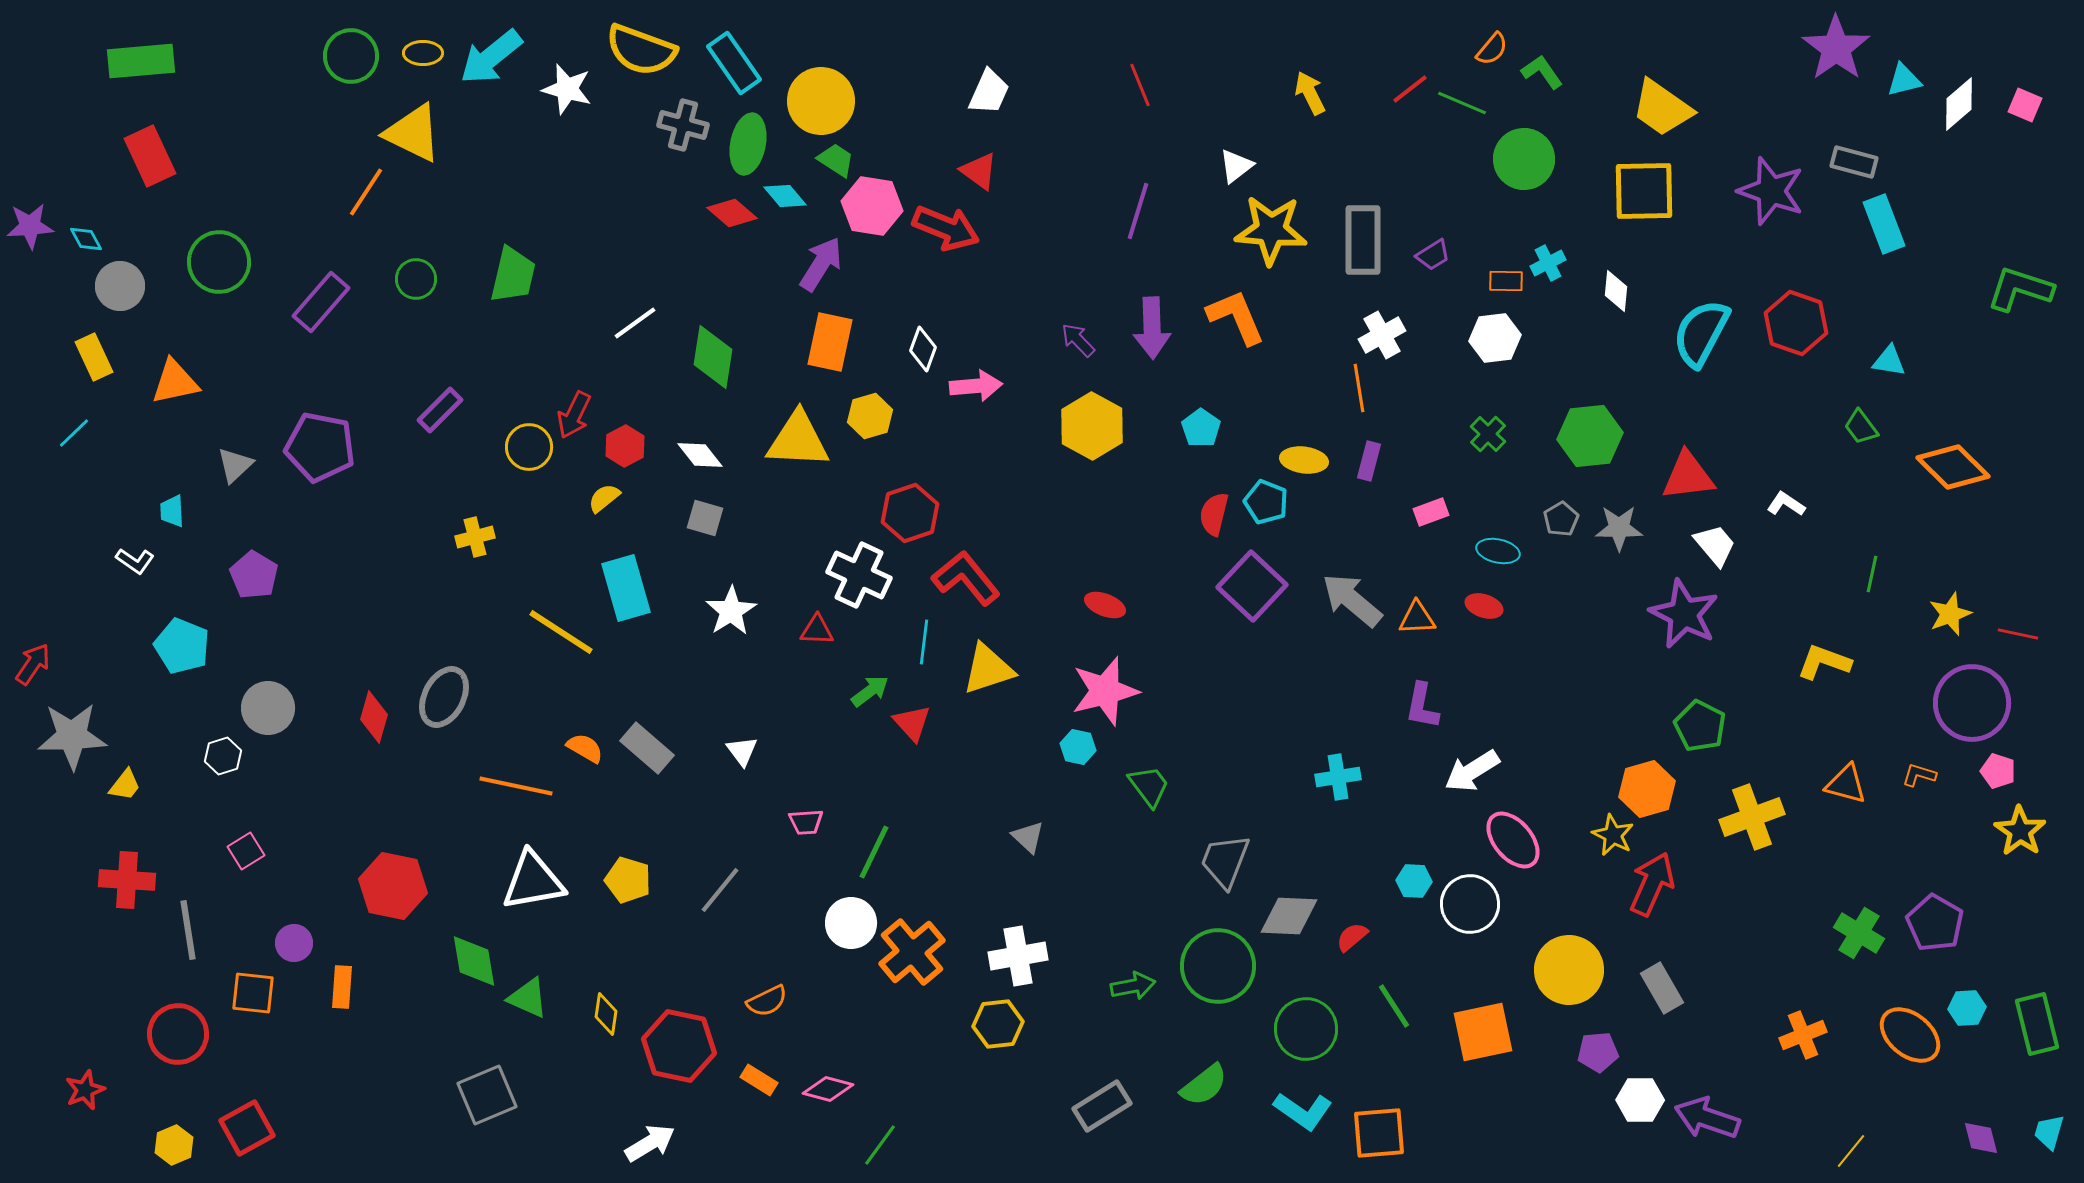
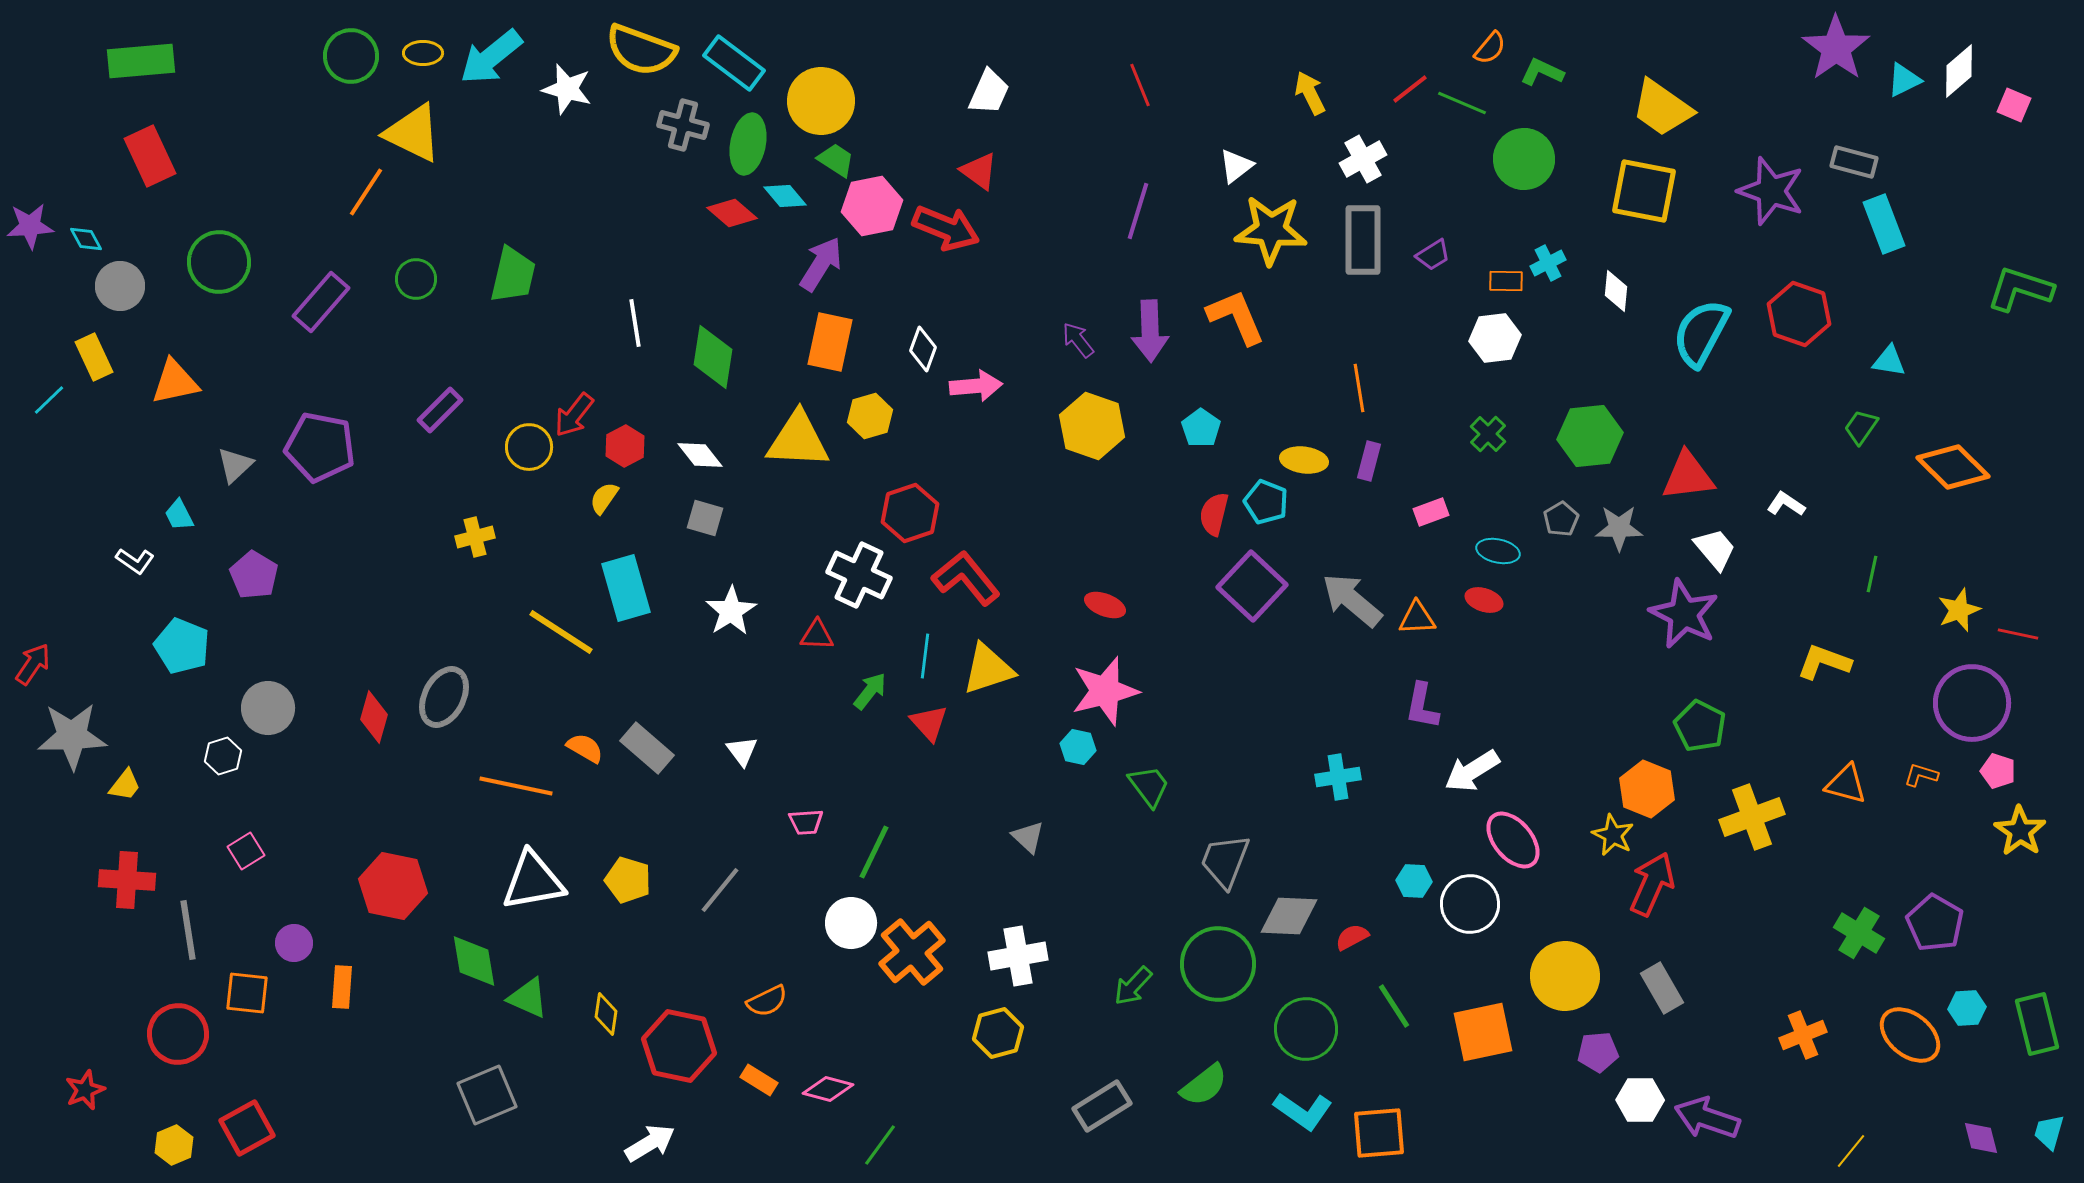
orange semicircle at (1492, 49): moved 2 px left, 1 px up
cyan rectangle at (734, 63): rotated 18 degrees counterclockwise
green L-shape at (1542, 72): rotated 30 degrees counterclockwise
cyan triangle at (1904, 80): rotated 12 degrees counterclockwise
white diamond at (1959, 104): moved 33 px up
pink square at (2025, 105): moved 11 px left
yellow square at (1644, 191): rotated 12 degrees clockwise
pink hexagon at (872, 206): rotated 20 degrees counterclockwise
white line at (635, 323): rotated 63 degrees counterclockwise
red hexagon at (1796, 323): moved 3 px right, 9 px up
purple arrow at (1152, 328): moved 2 px left, 3 px down
white cross at (1382, 335): moved 19 px left, 176 px up
purple arrow at (1078, 340): rotated 6 degrees clockwise
red arrow at (574, 415): rotated 12 degrees clockwise
yellow hexagon at (1092, 426): rotated 10 degrees counterclockwise
green trapezoid at (1861, 427): rotated 72 degrees clockwise
cyan line at (74, 433): moved 25 px left, 33 px up
yellow semicircle at (604, 498): rotated 16 degrees counterclockwise
cyan trapezoid at (172, 511): moved 7 px right, 4 px down; rotated 24 degrees counterclockwise
white trapezoid at (1715, 545): moved 4 px down
red ellipse at (1484, 606): moved 6 px up
yellow star at (1950, 614): moved 9 px right, 4 px up
red triangle at (817, 630): moved 5 px down
cyan line at (924, 642): moved 1 px right, 14 px down
green arrow at (870, 691): rotated 15 degrees counterclockwise
red triangle at (912, 723): moved 17 px right
orange L-shape at (1919, 775): moved 2 px right
orange hexagon at (1647, 789): rotated 22 degrees counterclockwise
red semicircle at (1352, 937): rotated 12 degrees clockwise
green circle at (1218, 966): moved 2 px up
yellow circle at (1569, 970): moved 4 px left, 6 px down
green arrow at (1133, 986): rotated 144 degrees clockwise
orange square at (253, 993): moved 6 px left
yellow hexagon at (998, 1024): moved 9 px down; rotated 9 degrees counterclockwise
